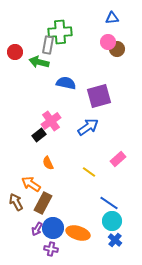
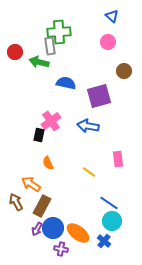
blue triangle: moved 2 px up; rotated 48 degrees clockwise
green cross: moved 1 px left
gray rectangle: moved 2 px right, 1 px down; rotated 18 degrees counterclockwise
brown circle: moved 7 px right, 22 px down
blue arrow: moved 1 px up; rotated 135 degrees counterclockwise
black rectangle: rotated 40 degrees counterclockwise
pink rectangle: rotated 56 degrees counterclockwise
brown rectangle: moved 1 px left, 3 px down
orange ellipse: rotated 20 degrees clockwise
blue cross: moved 11 px left, 1 px down
purple cross: moved 10 px right
